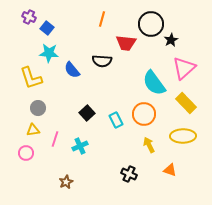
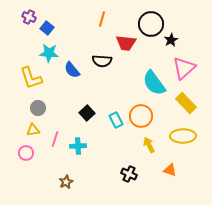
orange circle: moved 3 px left, 2 px down
cyan cross: moved 2 px left; rotated 21 degrees clockwise
